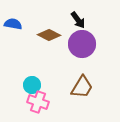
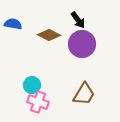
brown trapezoid: moved 2 px right, 7 px down
